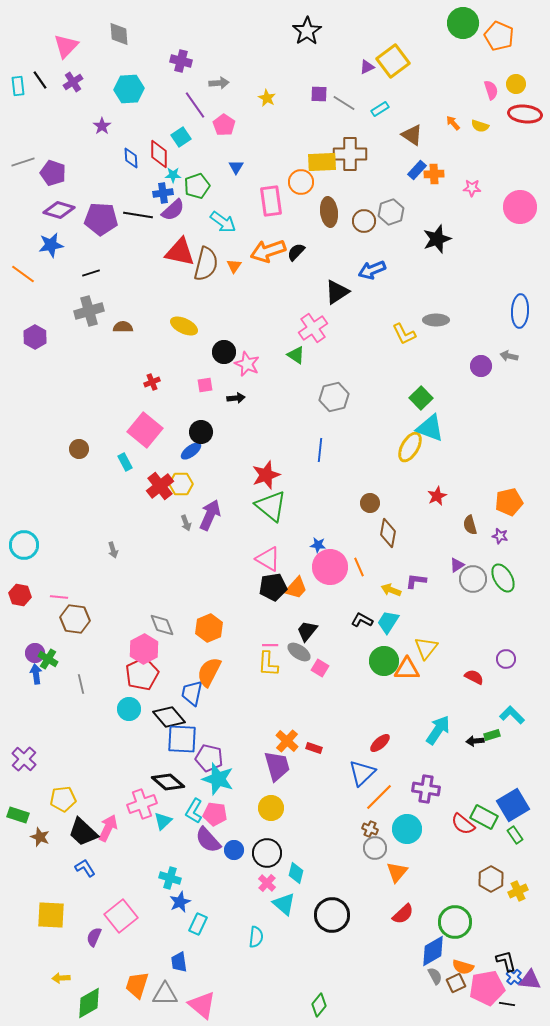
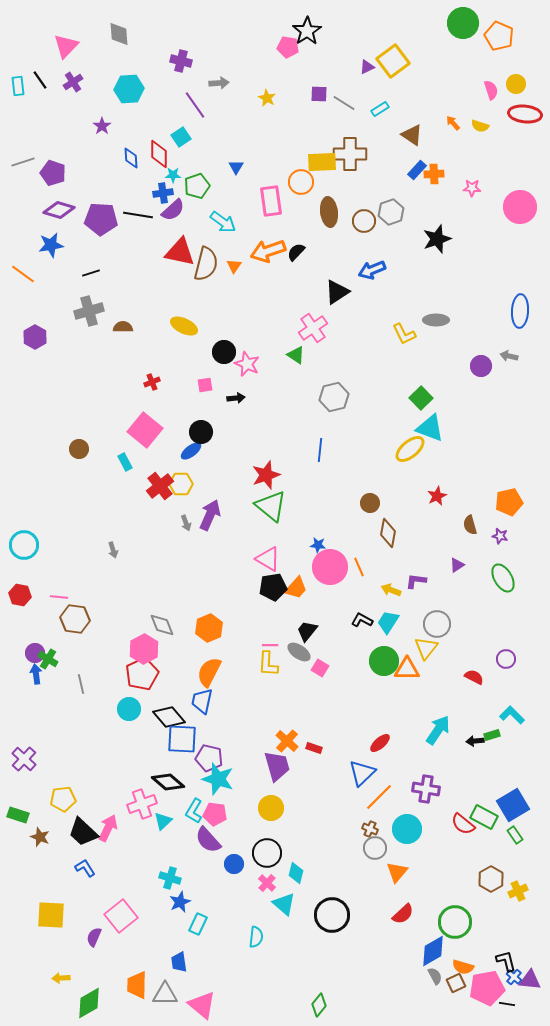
pink pentagon at (224, 125): moved 64 px right, 78 px up; rotated 25 degrees counterclockwise
yellow ellipse at (410, 447): moved 2 px down; rotated 20 degrees clockwise
gray circle at (473, 579): moved 36 px left, 45 px down
blue trapezoid at (192, 693): moved 10 px right, 8 px down
blue circle at (234, 850): moved 14 px down
orange trapezoid at (137, 985): rotated 16 degrees counterclockwise
